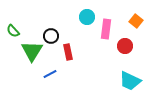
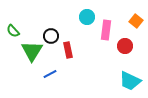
pink rectangle: moved 1 px down
red rectangle: moved 2 px up
